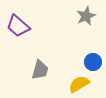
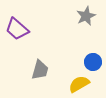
purple trapezoid: moved 1 px left, 3 px down
